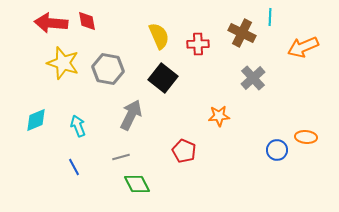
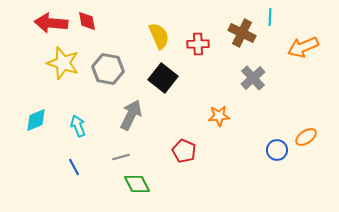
orange ellipse: rotated 40 degrees counterclockwise
